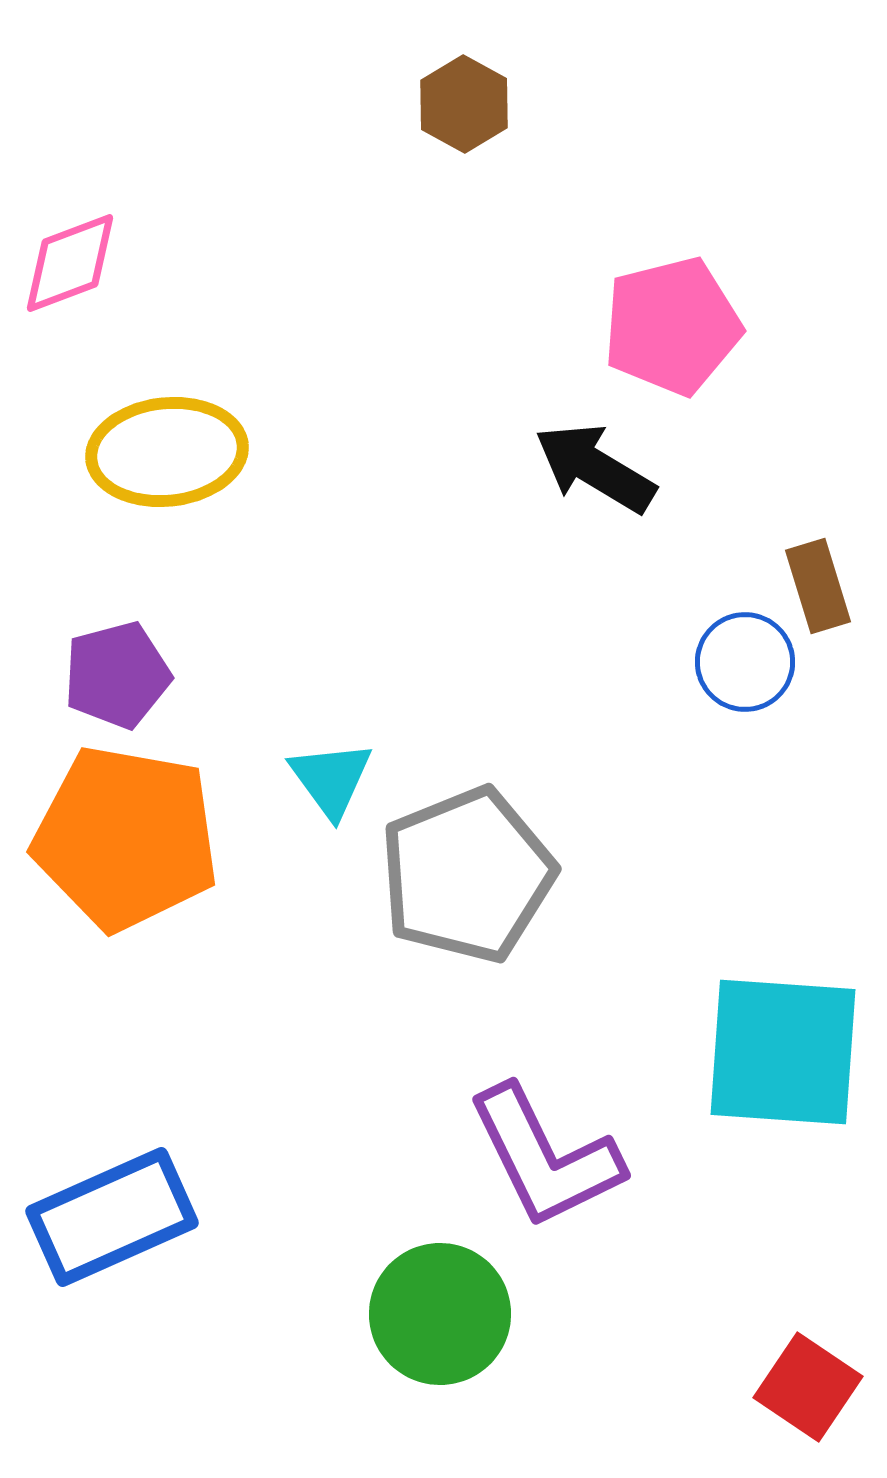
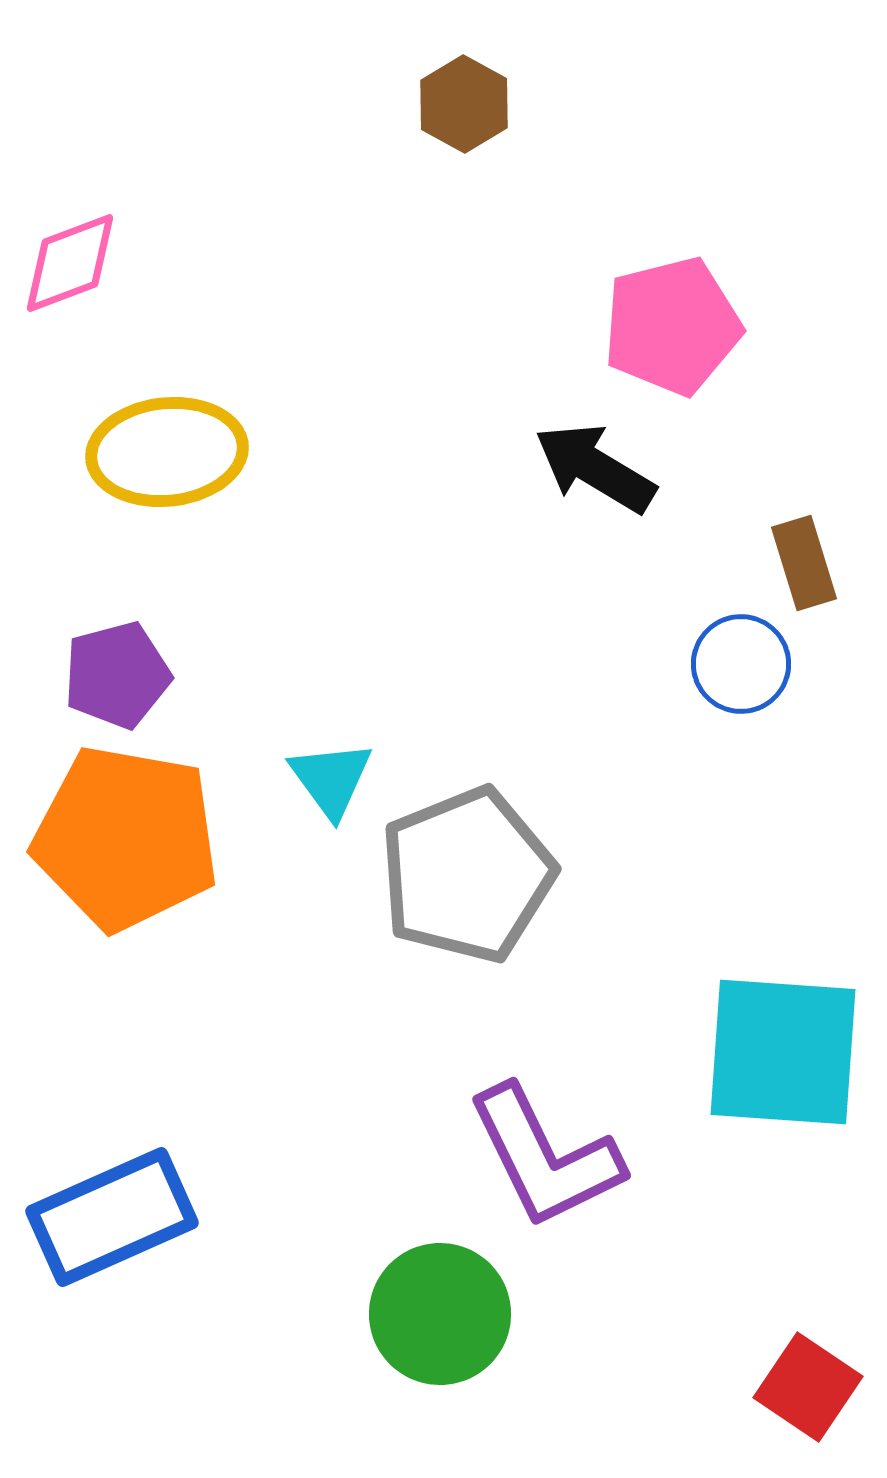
brown rectangle: moved 14 px left, 23 px up
blue circle: moved 4 px left, 2 px down
